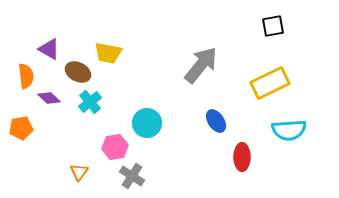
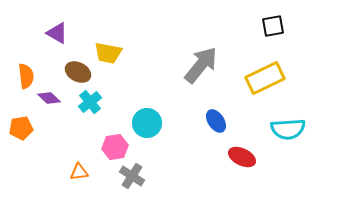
purple triangle: moved 8 px right, 16 px up
yellow rectangle: moved 5 px left, 5 px up
cyan semicircle: moved 1 px left, 1 px up
red ellipse: rotated 64 degrees counterclockwise
orange triangle: rotated 48 degrees clockwise
